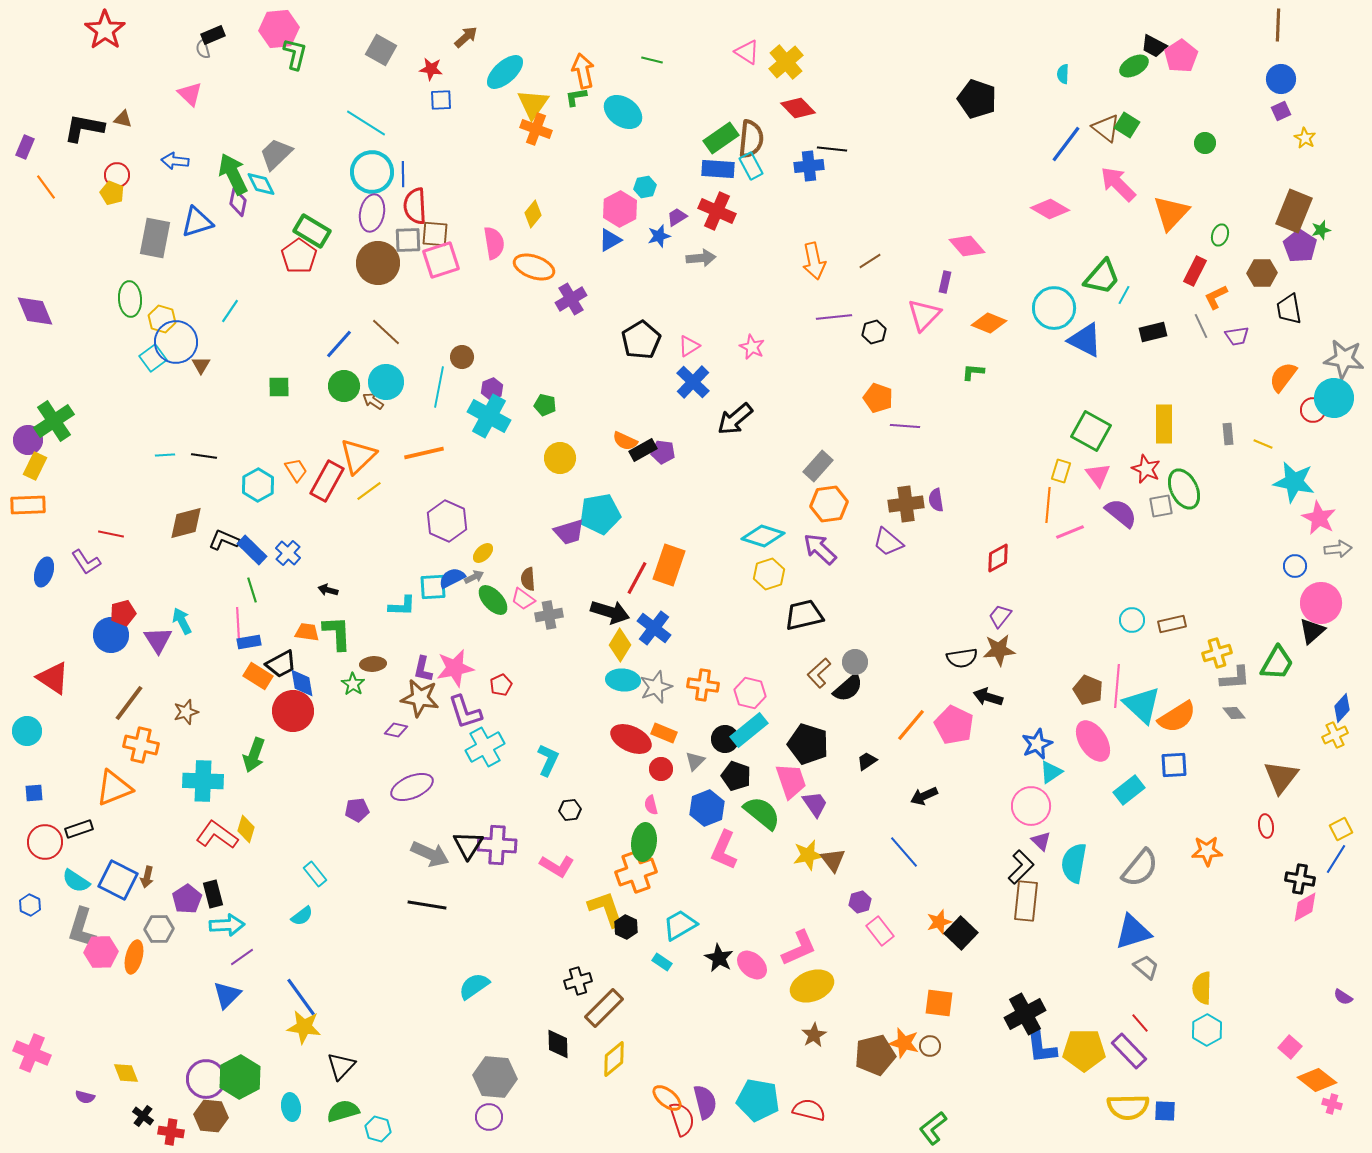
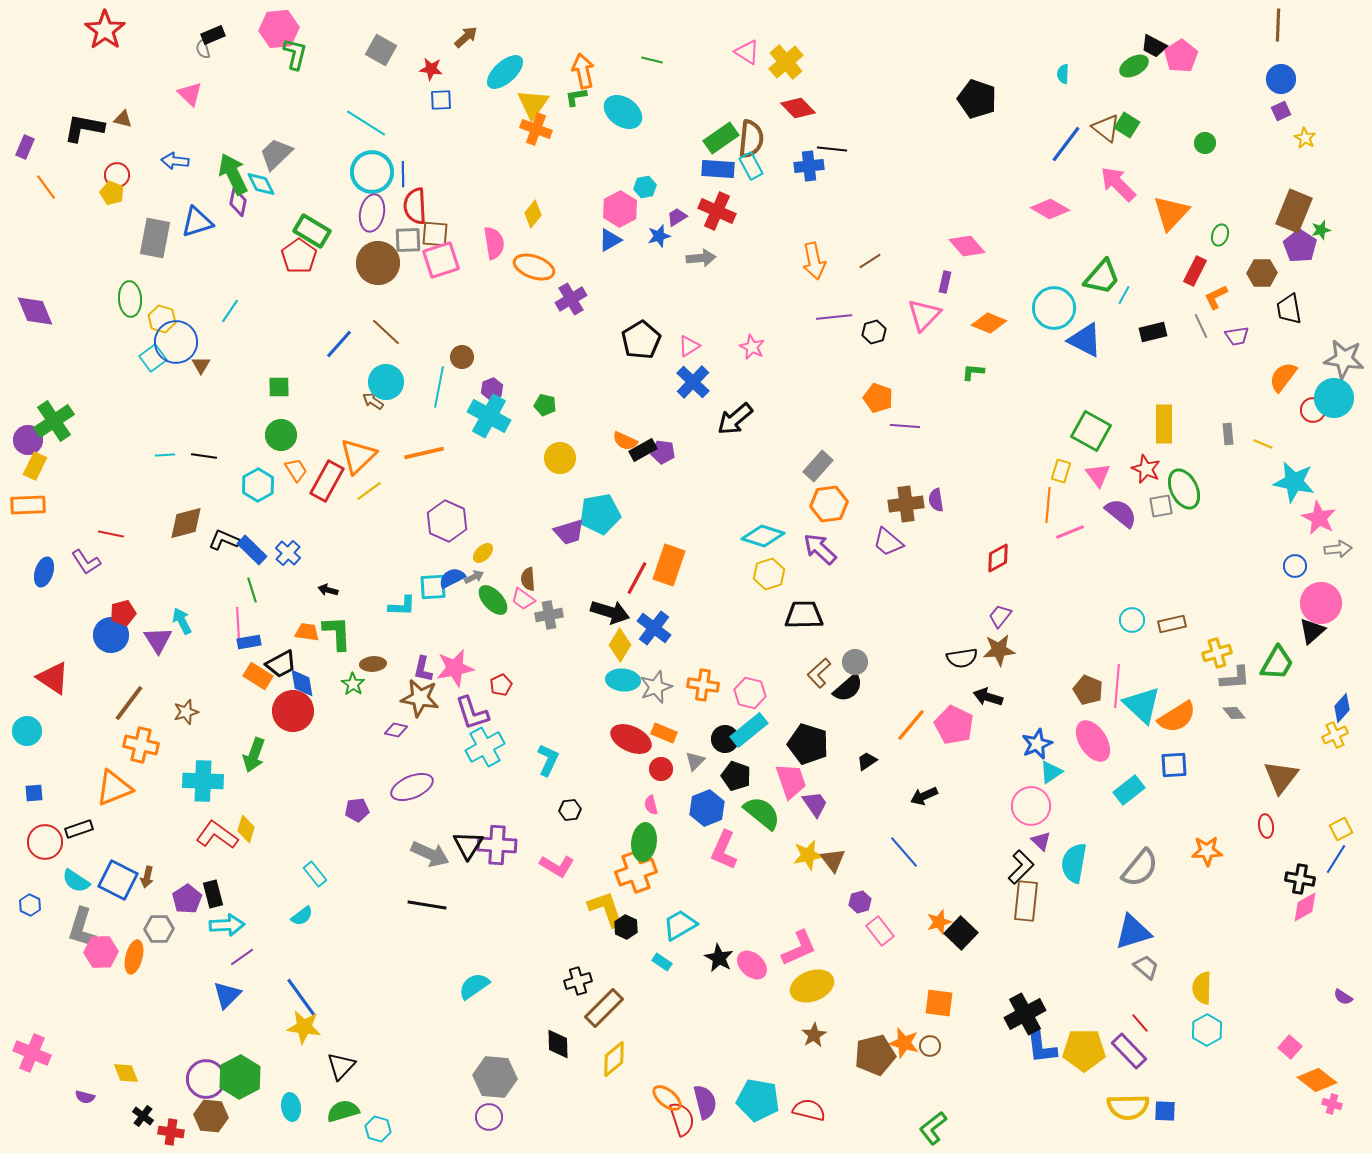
green circle at (344, 386): moved 63 px left, 49 px down
black trapezoid at (804, 615): rotated 12 degrees clockwise
purple L-shape at (465, 712): moved 7 px right, 1 px down
